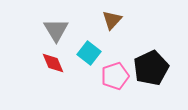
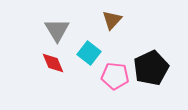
gray triangle: moved 1 px right
pink pentagon: rotated 24 degrees clockwise
